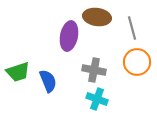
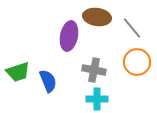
gray line: rotated 25 degrees counterclockwise
cyan cross: rotated 20 degrees counterclockwise
